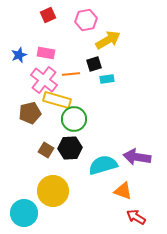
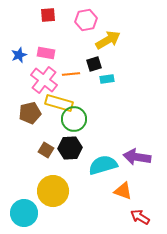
red square: rotated 21 degrees clockwise
yellow rectangle: moved 2 px right, 3 px down
red arrow: moved 4 px right
